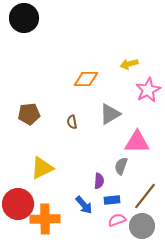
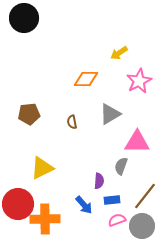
yellow arrow: moved 10 px left, 11 px up; rotated 18 degrees counterclockwise
pink star: moved 9 px left, 9 px up
